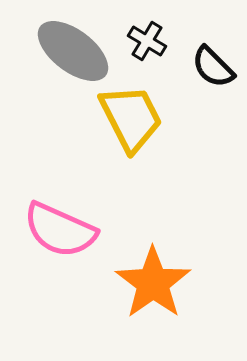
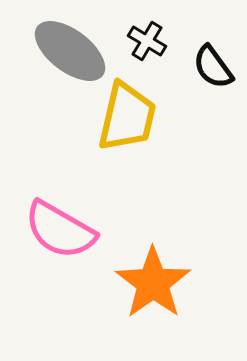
gray ellipse: moved 3 px left
black semicircle: rotated 9 degrees clockwise
yellow trapezoid: moved 4 px left, 1 px up; rotated 40 degrees clockwise
pink semicircle: rotated 6 degrees clockwise
